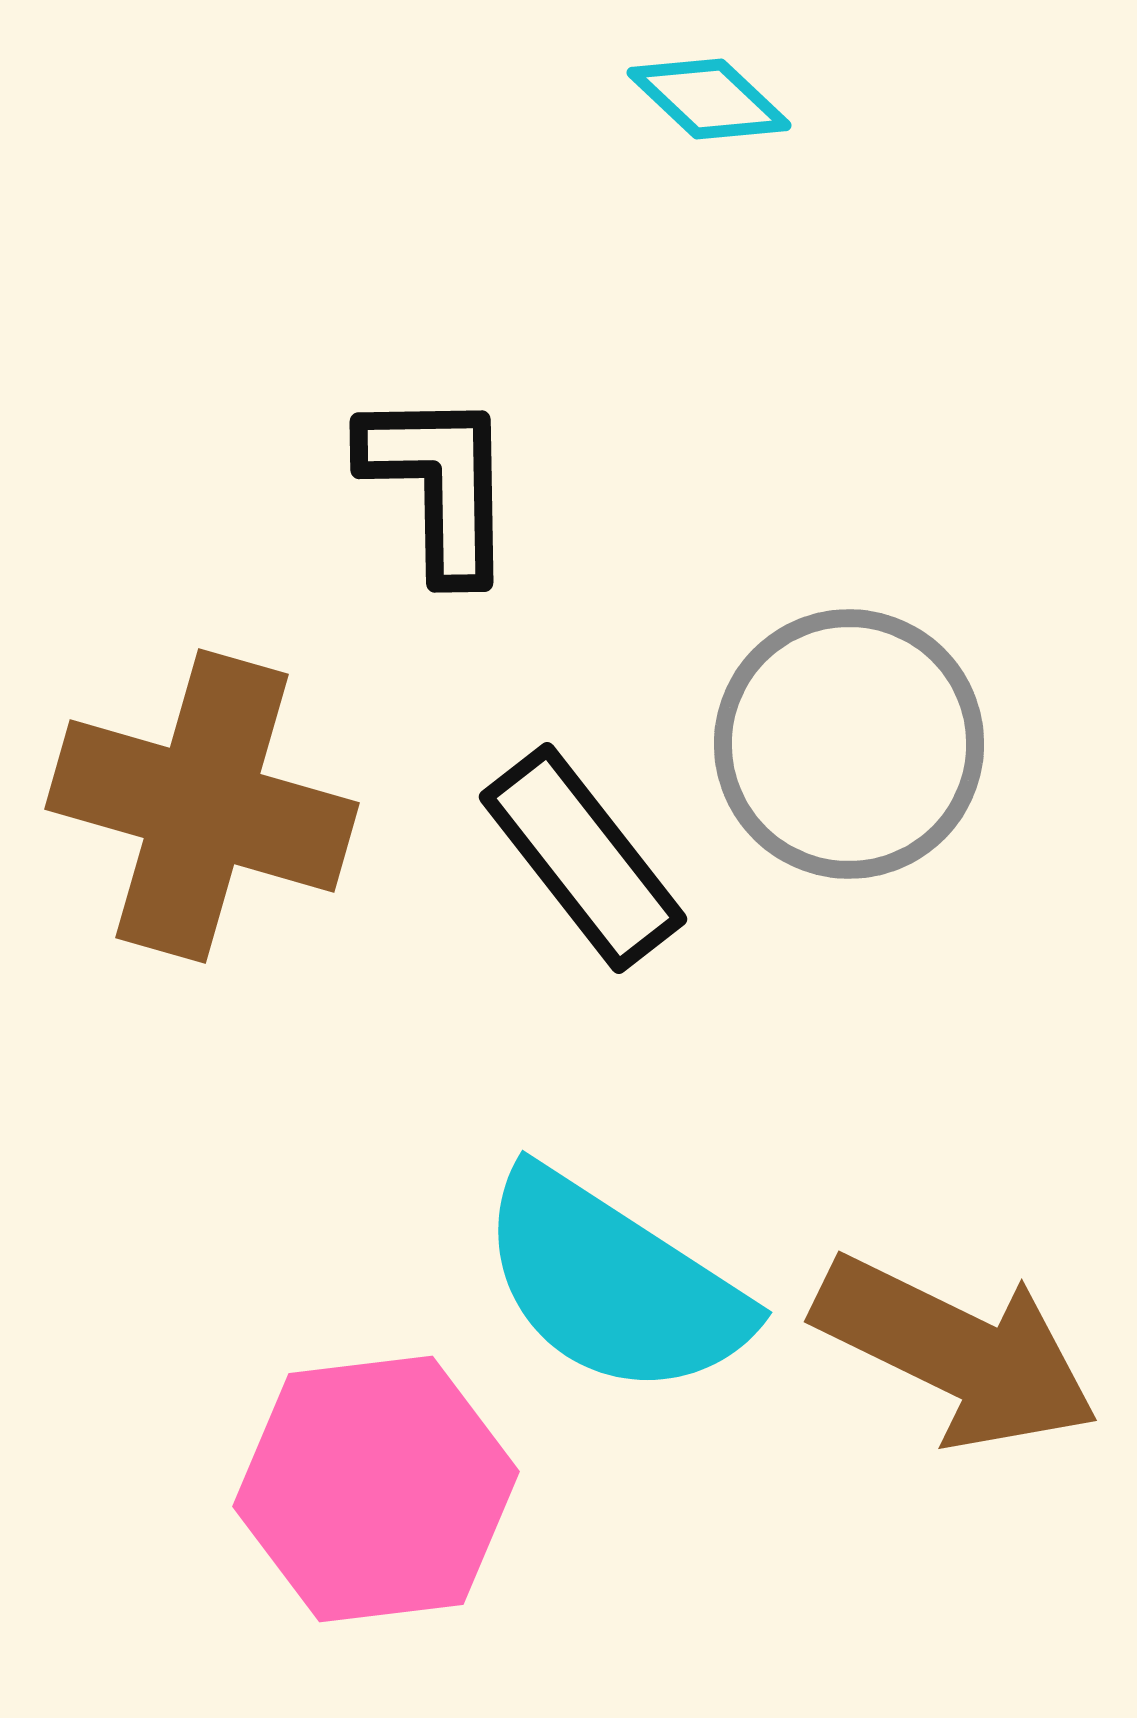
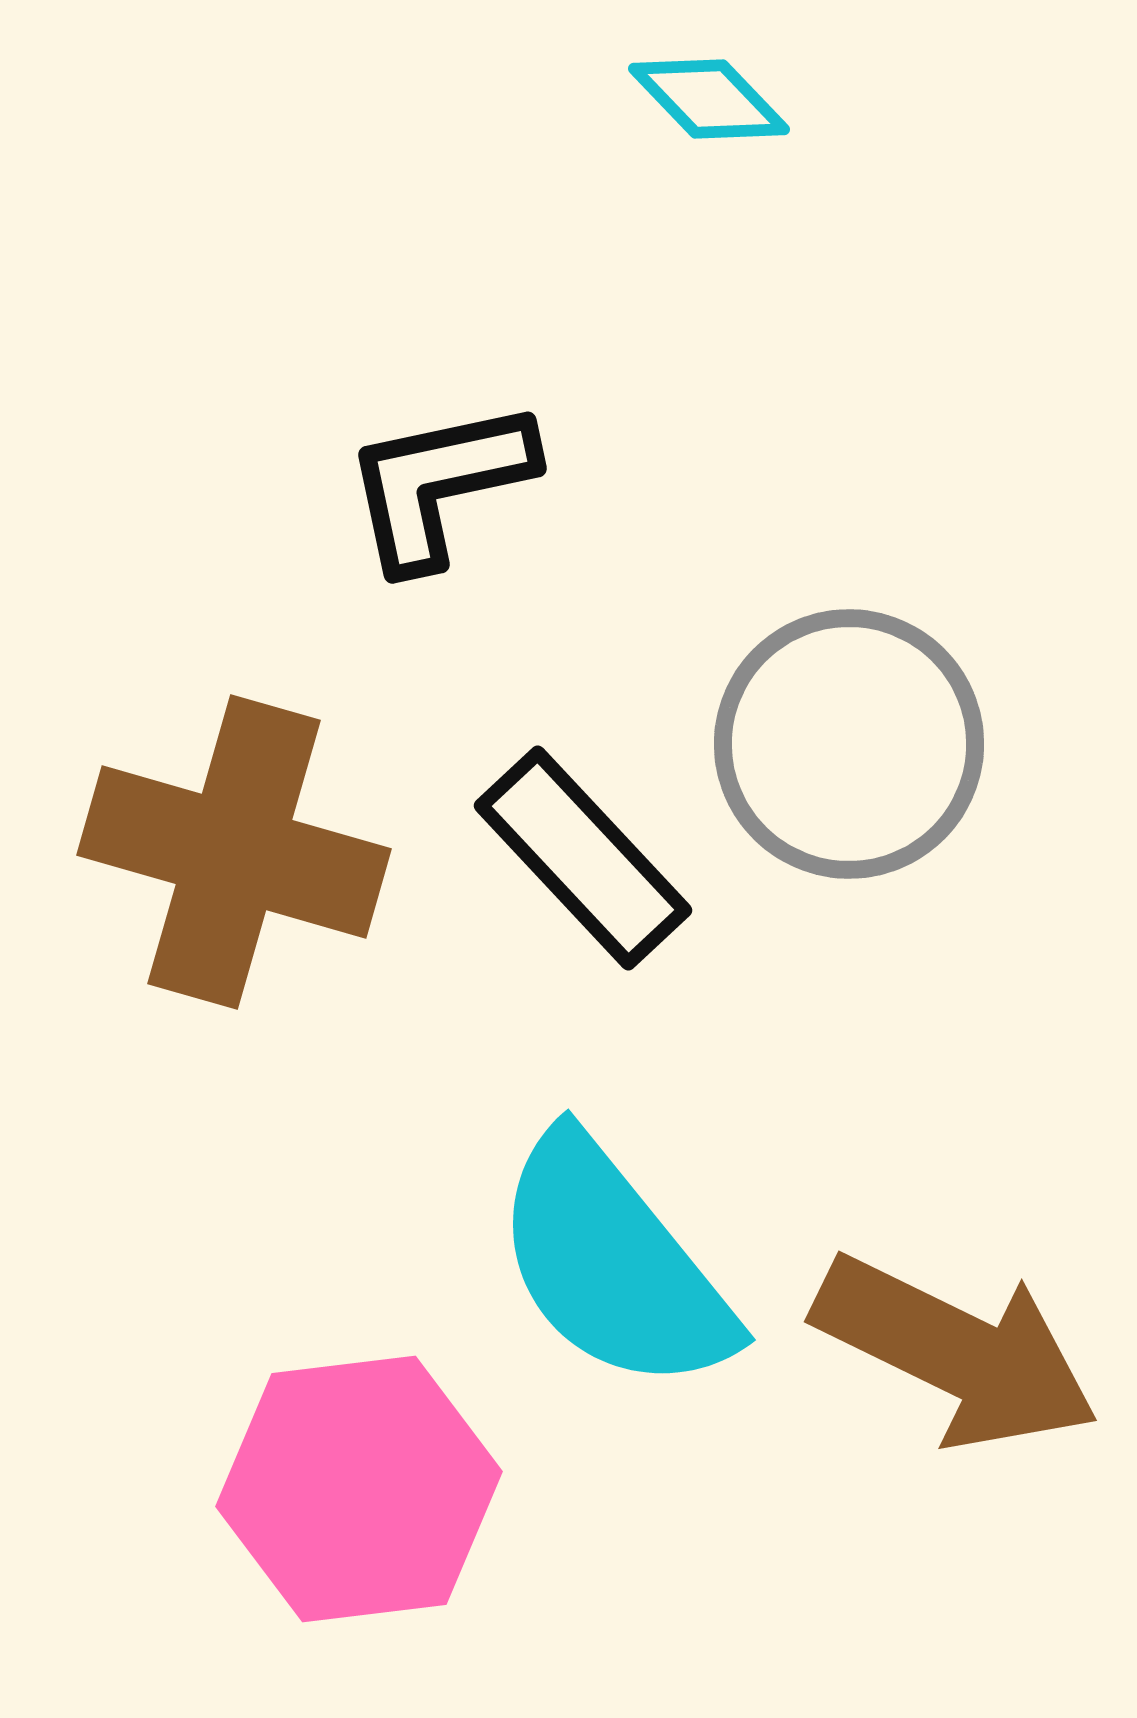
cyan diamond: rotated 3 degrees clockwise
black L-shape: rotated 101 degrees counterclockwise
brown cross: moved 32 px right, 46 px down
black rectangle: rotated 5 degrees counterclockwise
cyan semicircle: moved 20 px up; rotated 18 degrees clockwise
pink hexagon: moved 17 px left
